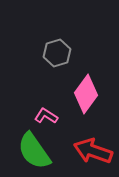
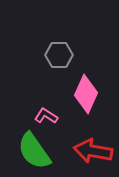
gray hexagon: moved 2 px right, 2 px down; rotated 16 degrees clockwise
pink diamond: rotated 12 degrees counterclockwise
red arrow: rotated 9 degrees counterclockwise
